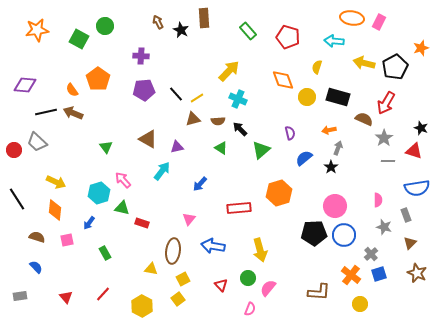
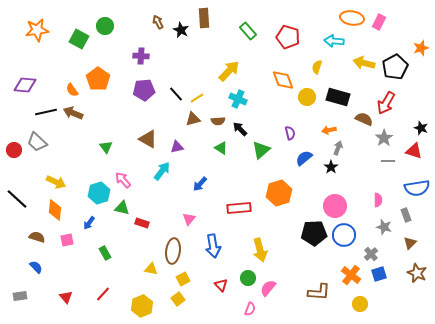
black line at (17, 199): rotated 15 degrees counterclockwise
blue arrow at (213, 246): rotated 110 degrees counterclockwise
yellow hexagon at (142, 306): rotated 10 degrees clockwise
